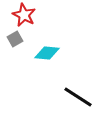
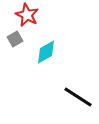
red star: moved 3 px right
cyan diamond: moved 1 px left, 1 px up; rotated 35 degrees counterclockwise
